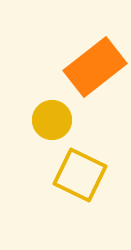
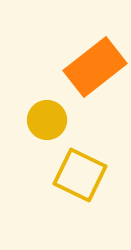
yellow circle: moved 5 px left
